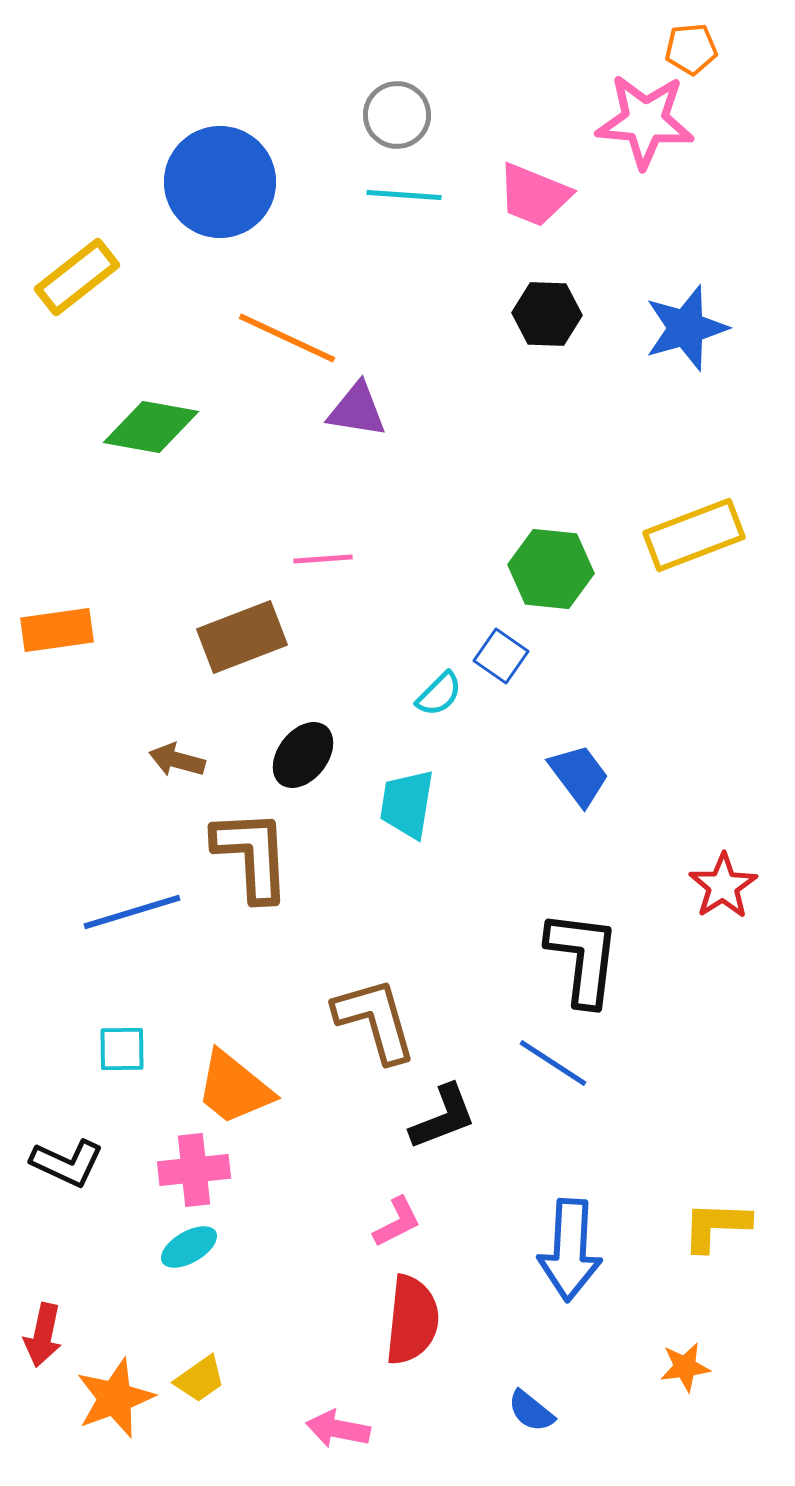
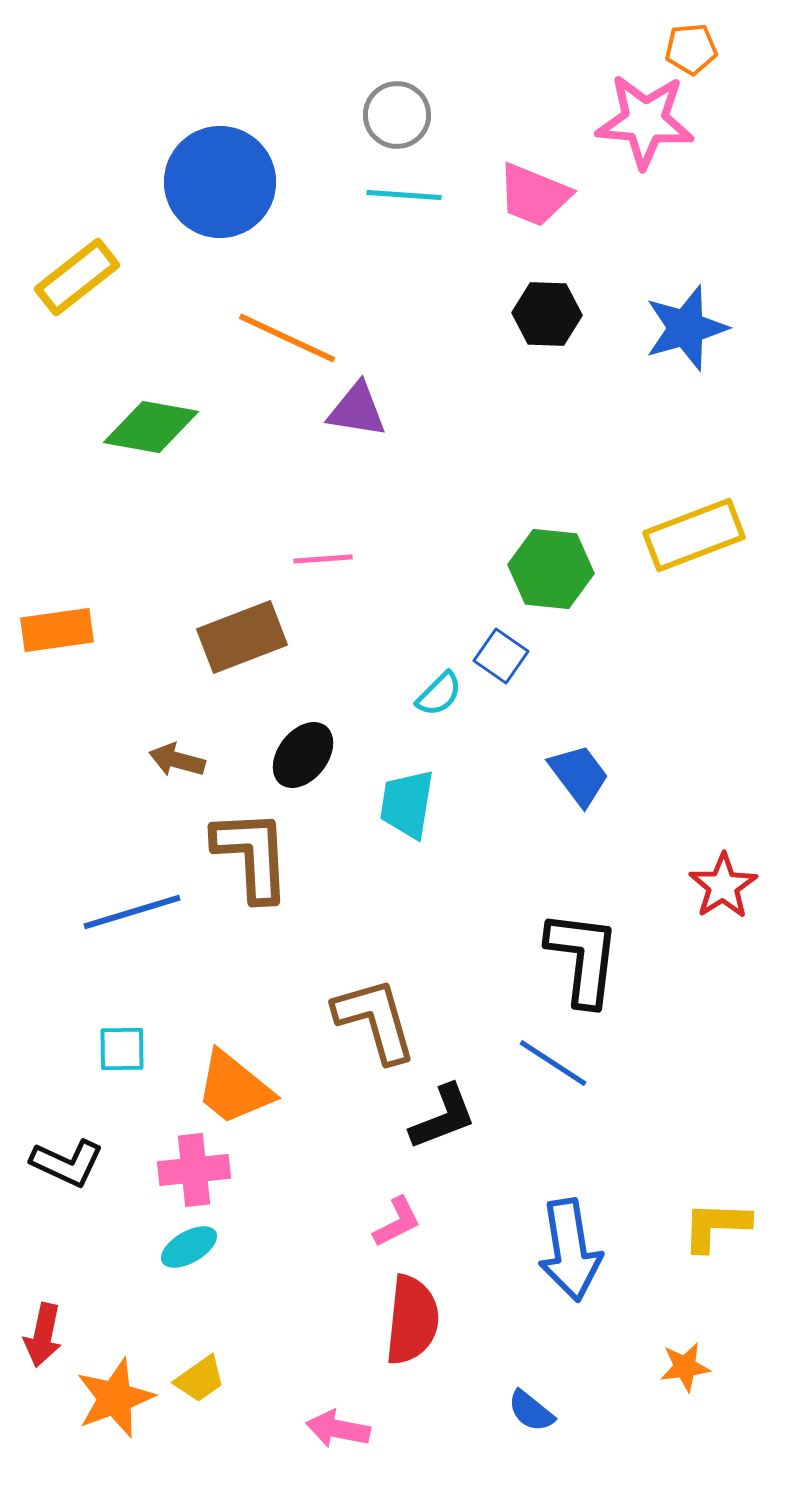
blue arrow at (570, 1250): rotated 12 degrees counterclockwise
